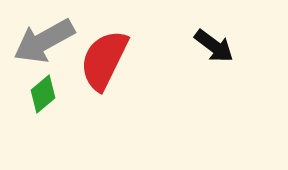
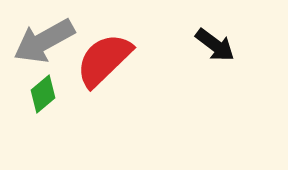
black arrow: moved 1 px right, 1 px up
red semicircle: rotated 20 degrees clockwise
